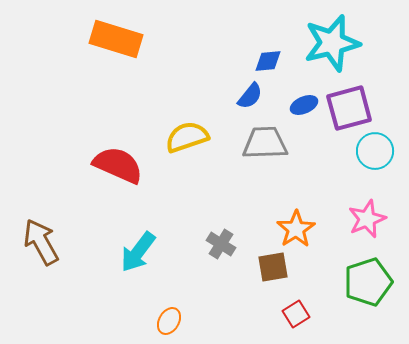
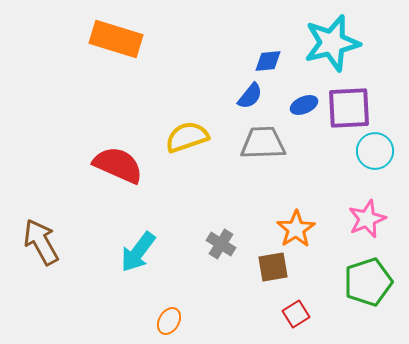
purple square: rotated 12 degrees clockwise
gray trapezoid: moved 2 px left
